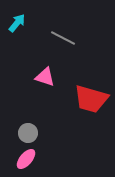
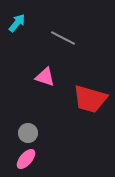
red trapezoid: moved 1 px left
